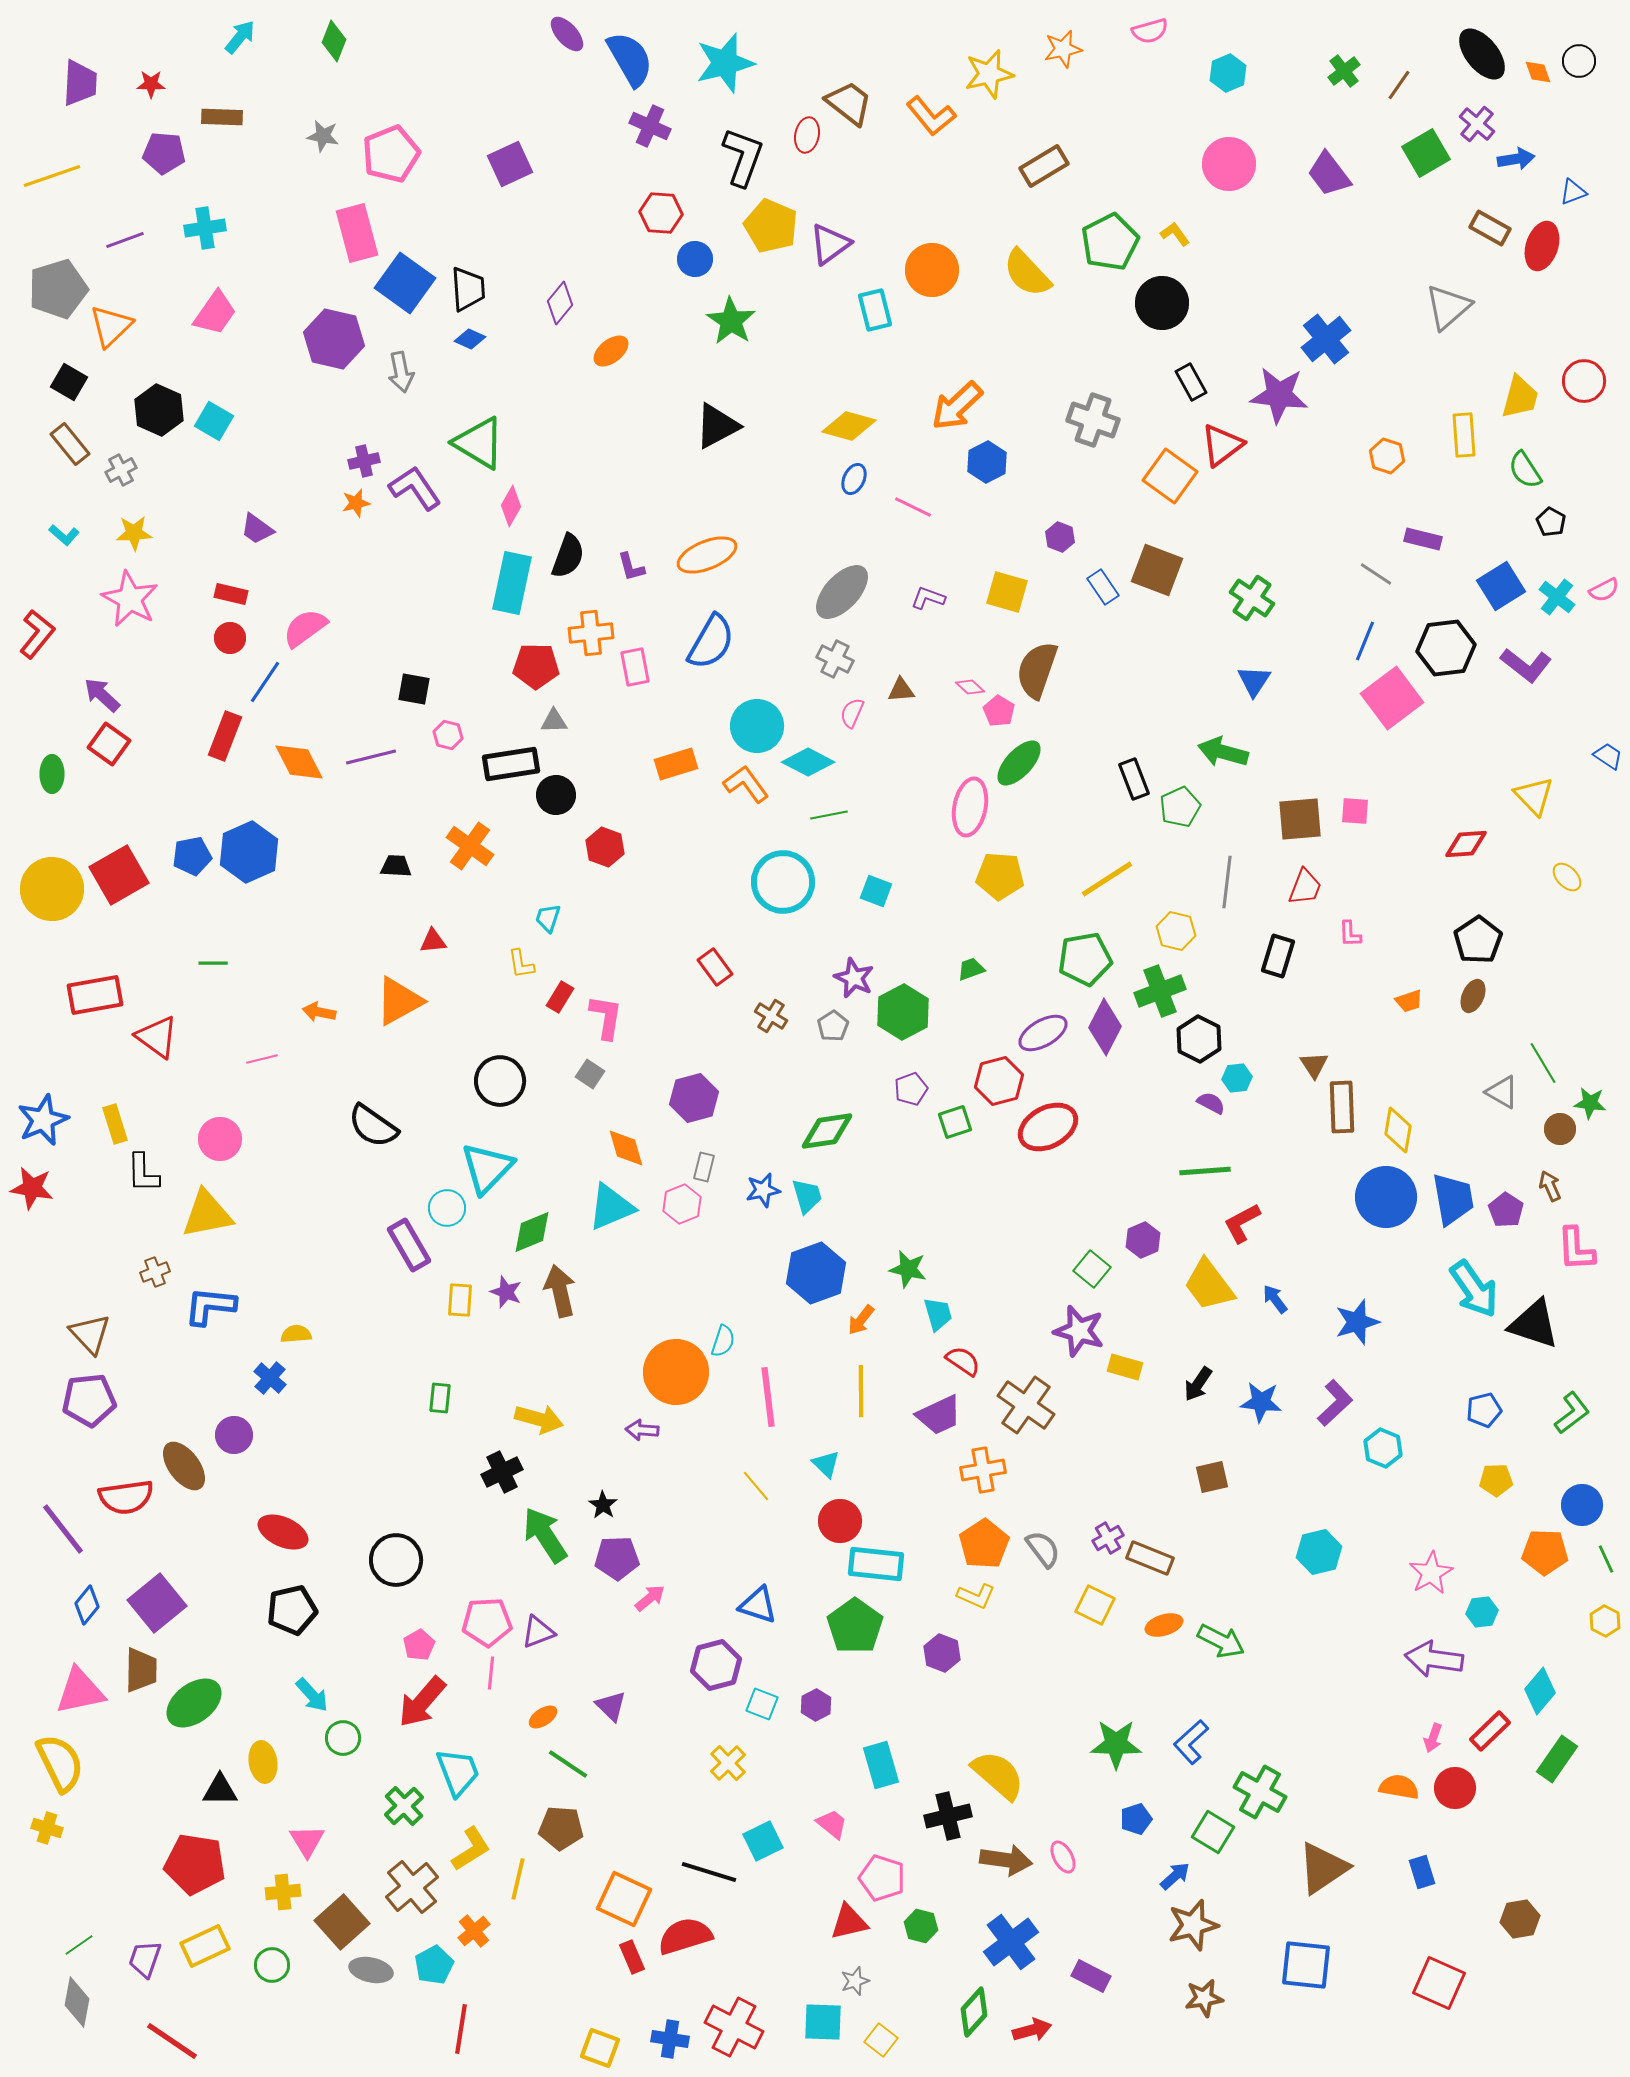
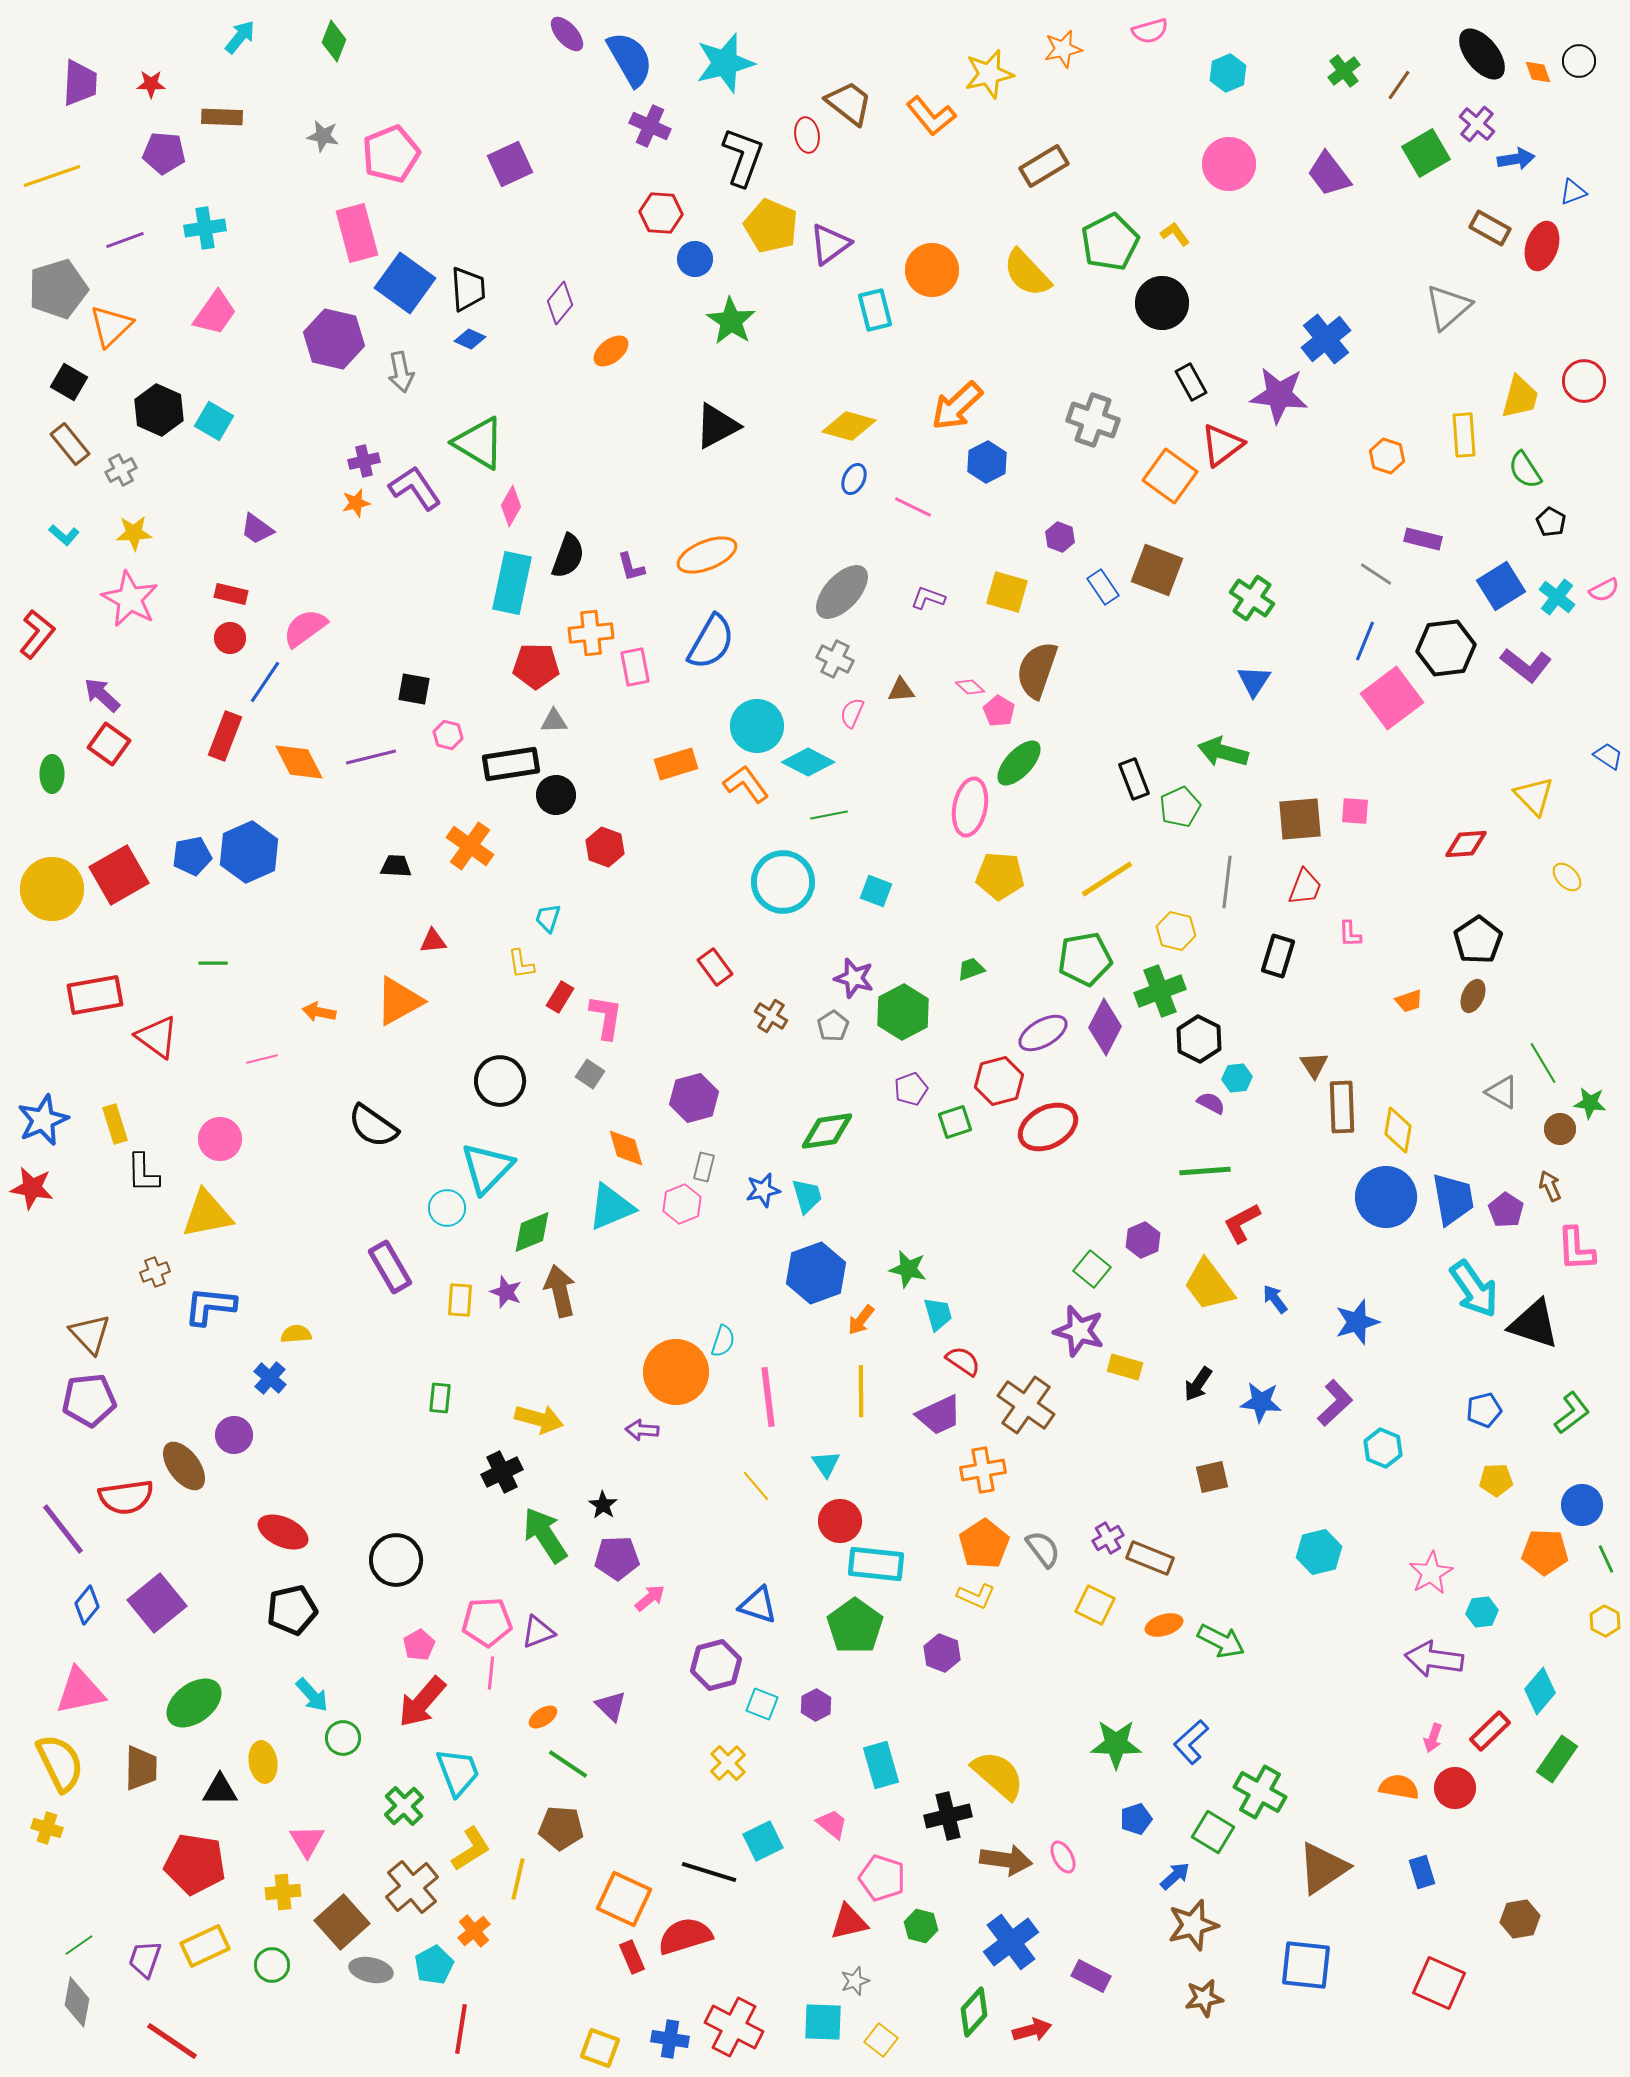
red ellipse at (807, 135): rotated 20 degrees counterclockwise
purple star at (854, 978): rotated 9 degrees counterclockwise
purple rectangle at (409, 1245): moved 19 px left, 22 px down
cyan triangle at (826, 1464): rotated 12 degrees clockwise
brown trapezoid at (141, 1670): moved 98 px down
